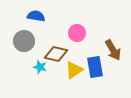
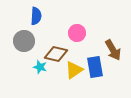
blue semicircle: rotated 84 degrees clockwise
